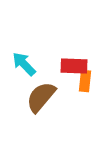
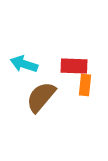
cyan arrow: rotated 28 degrees counterclockwise
orange rectangle: moved 4 px down
